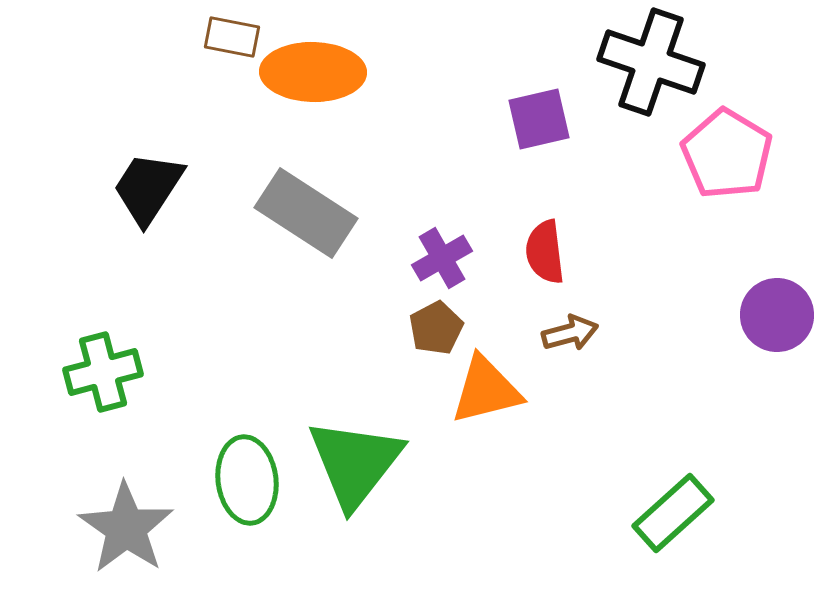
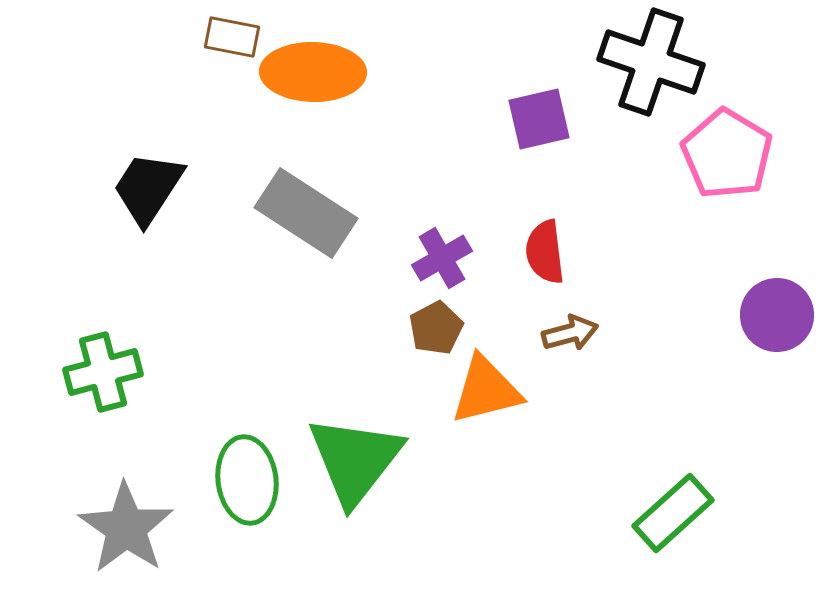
green triangle: moved 3 px up
